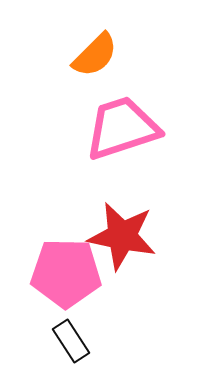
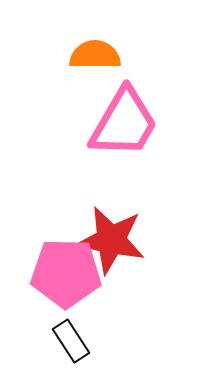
orange semicircle: rotated 135 degrees counterclockwise
pink trapezoid: moved 2 px right, 5 px up; rotated 138 degrees clockwise
red star: moved 11 px left, 4 px down
